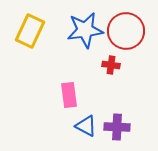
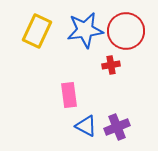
yellow rectangle: moved 7 px right
red cross: rotated 18 degrees counterclockwise
purple cross: rotated 25 degrees counterclockwise
